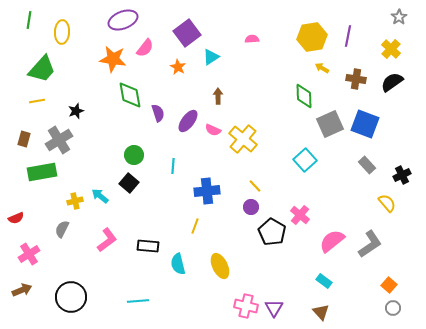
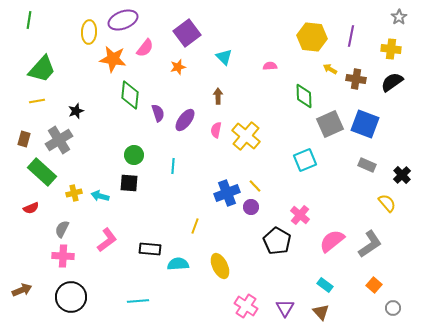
yellow ellipse at (62, 32): moved 27 px right
purple line at (348, 36): moved 3 px right
yellow hexagon at (312, 37): rotated 16 degrees clockwise
pink semicircle at (252, 39): moved 18 px right, 27 px down
yellow cross at (391, 49): rotated 36 degrees counterclockwise
cyan triangle at (211, 57): moved 13 px right; rotated 42 degrees counterclockwise
orange star at (178, 67): rotated 28 degrees clockwise
yellow arrow at (322, 68): moved 8 px right, 1 px down
green diamond at (130, 95): rotated 16 degrees clockwise
purple ellipse at (188, 121): moved 3 px left, 1 px up
pink semicircle at (213, 130): moved 3 px right; rotated 77 degrees clockwise
yellow cross at (243, 139): moved 3 px right, 3 px up
cyan square at (305, 160): rotated 20 degrees clockwise
gray rectangle at (367, 165): rotated 24 degrees counterclockwise
green rectangle at (42, 172): rotated 52 degrees clockwise
black cross at (402, 175): rotated 18 degrees counterclockwise
black square at (129, 183): rotated 36 degrees counterclockwise
blue cross at (207, 191): moved 20 px right, 2 px down; rotated 15 degrees counterclockwise
cyan arrow at (100, 196): rotated 24 degrees counterclockwise
yellow cross at (75, 201): moved 1 px left, 8 px up
red semicircle at (16, 218): moved 15 px right, 10 px up
black pentagon at (272, 232): moved 5 px right, 9 px down
black rectangle at (148, 246): moved 2 px right, 3 px down
pink cross at (29, 254): moved 34 px right, 2 px down; rotated 35 degrees clockwise
cyan semicircle at (178, 264): rotated 100 degrees clockwise
cyan rectangle at (324, 281): moved 1 px right, 4 px down
orange square at (389, 285): moved 15 px left
pink cross at (246, 306): rotated 20 degrees clockwise
purple triangle at (274, 308): moved 11 px right
